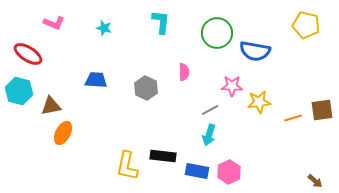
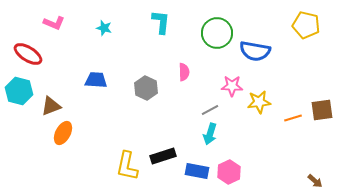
brown triangle: rotated 10 degrees counterclockwise
cyan arrow: moved 1 px right, 1 px up
black rectangle: rotated 25 degrees counterclockwise
